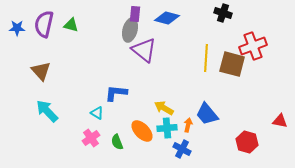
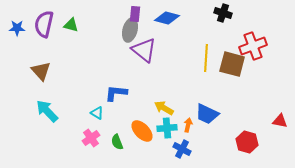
blue trapezoid: rotated 25 degrees counterclockwise
